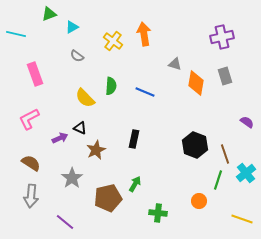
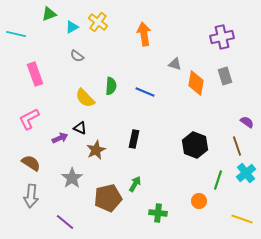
yellow cross: moved 15 px left, 19 px up
brown line: moved 12 px right, 8 px up
